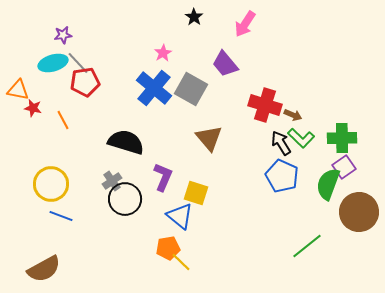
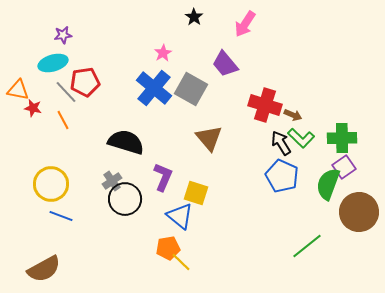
gray line: moved 12 px left, 29 px down
